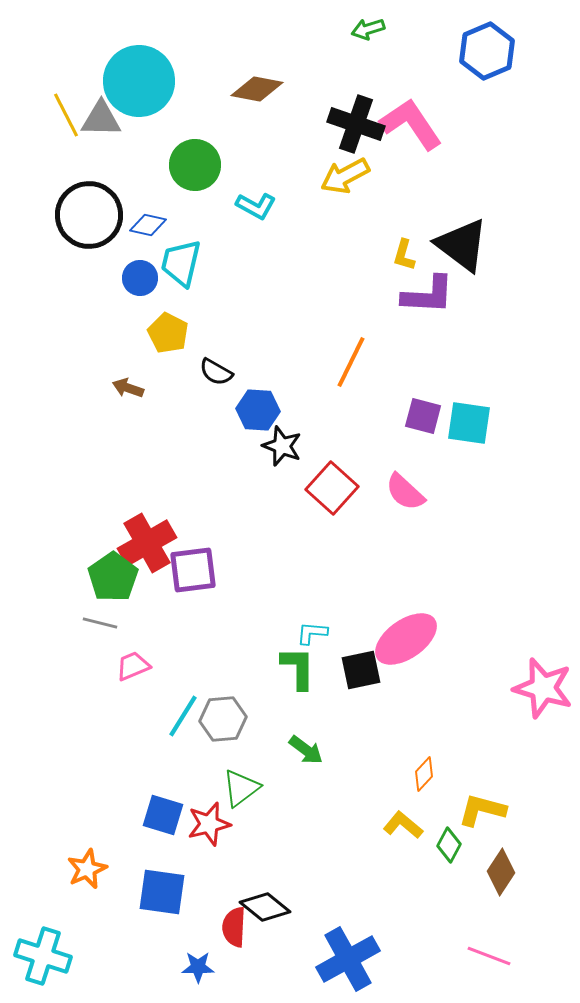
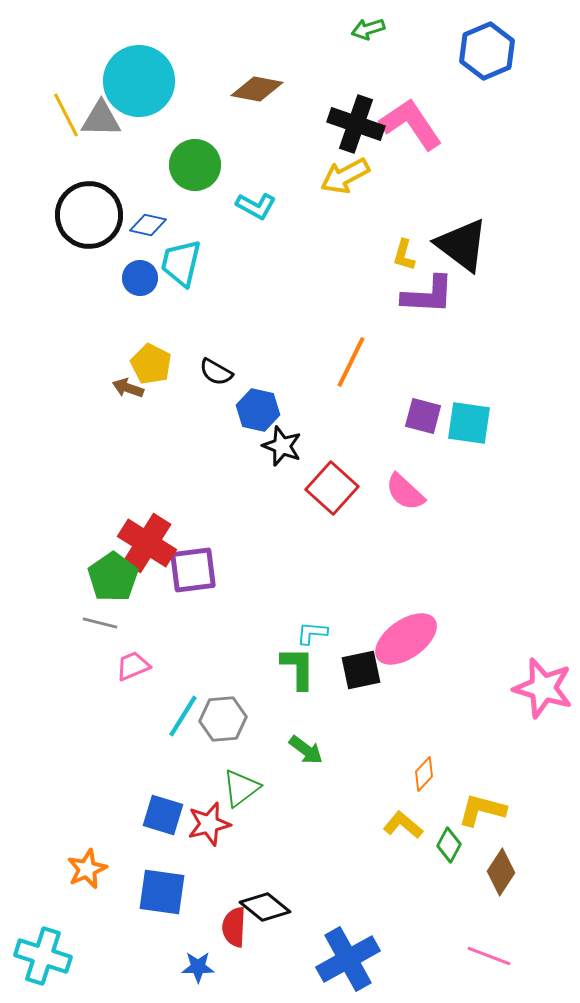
yellow pentagon at (168, 333): moved 17 px left, 31 px down
blue hexagon at (258, 410): rotated 9 degrees clockwise
red cross at (147, 543): rotated 28 degrees counterclockwise
